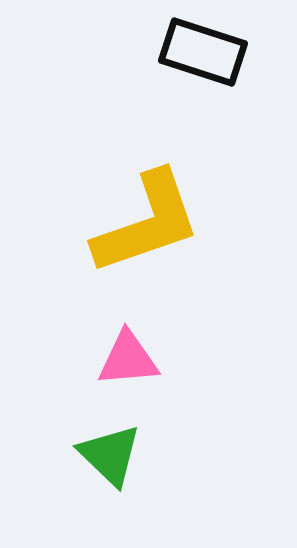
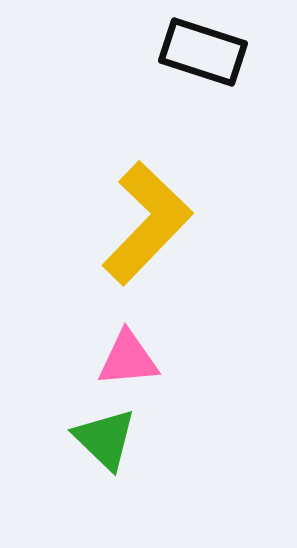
yellow L-shape: rotated 27 degrees counterclockwise
green triangle: moved 5 px left, 16 px up
